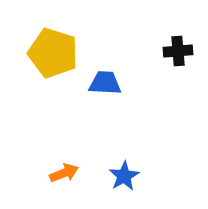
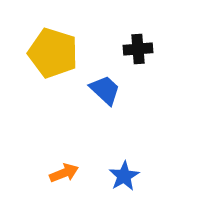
black cross: moved 40 px left, 2 px up
blue trapezoid: moved 7 px down; rotated 40 degrees clockwise
